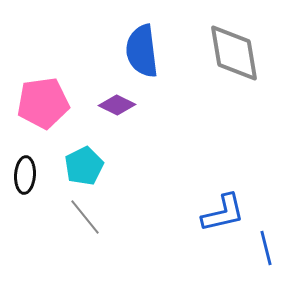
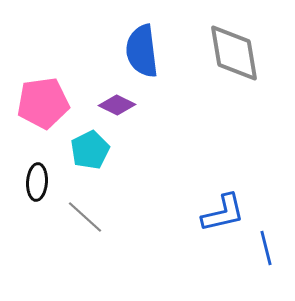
cyan pentagon: moved 6 px right, 16 px up
black ellipse: moved 12 px right, 7 px down
gray line: rotated 9 degrees counterclockwise
